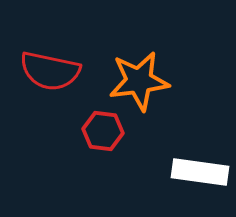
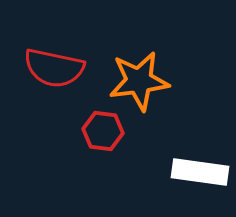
red semicircle: moved 4 px right, 3 px up
